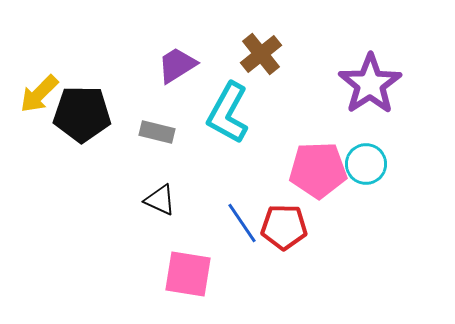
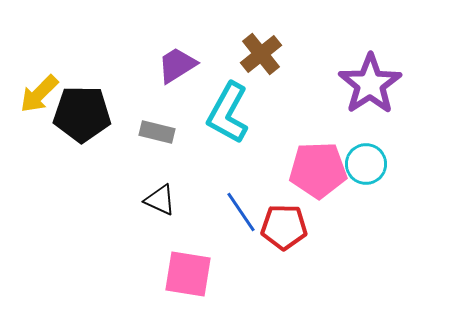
blue line: moved 1 px left, 11 px up
